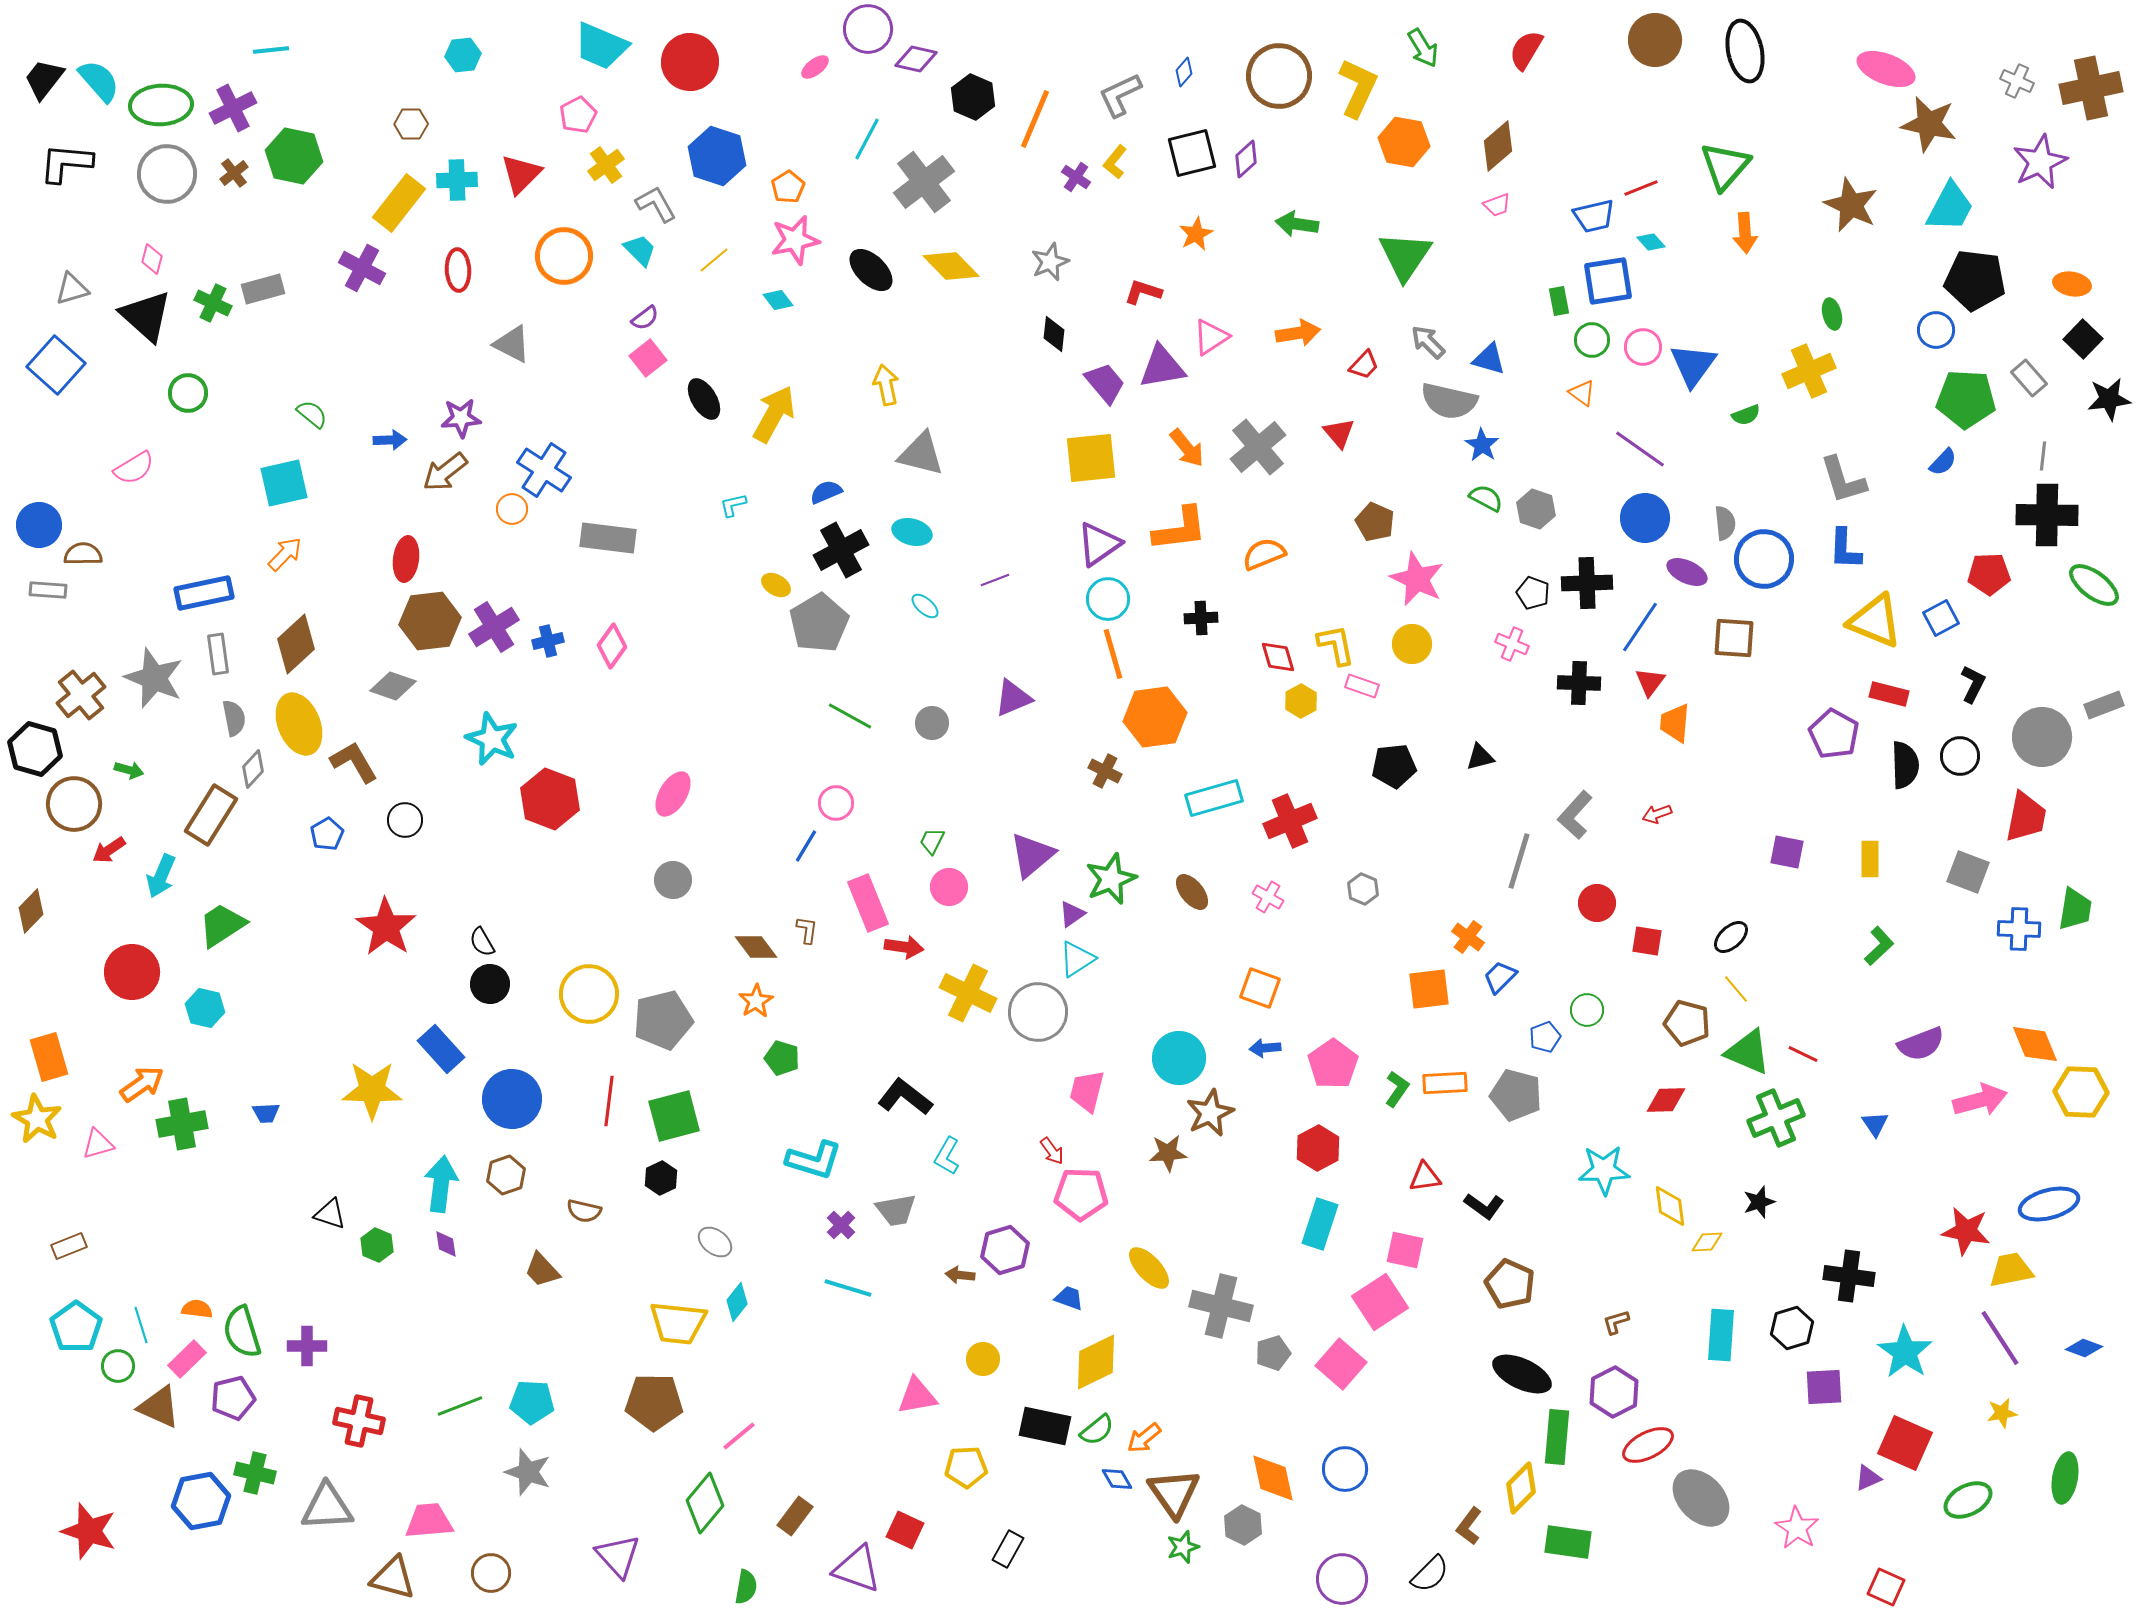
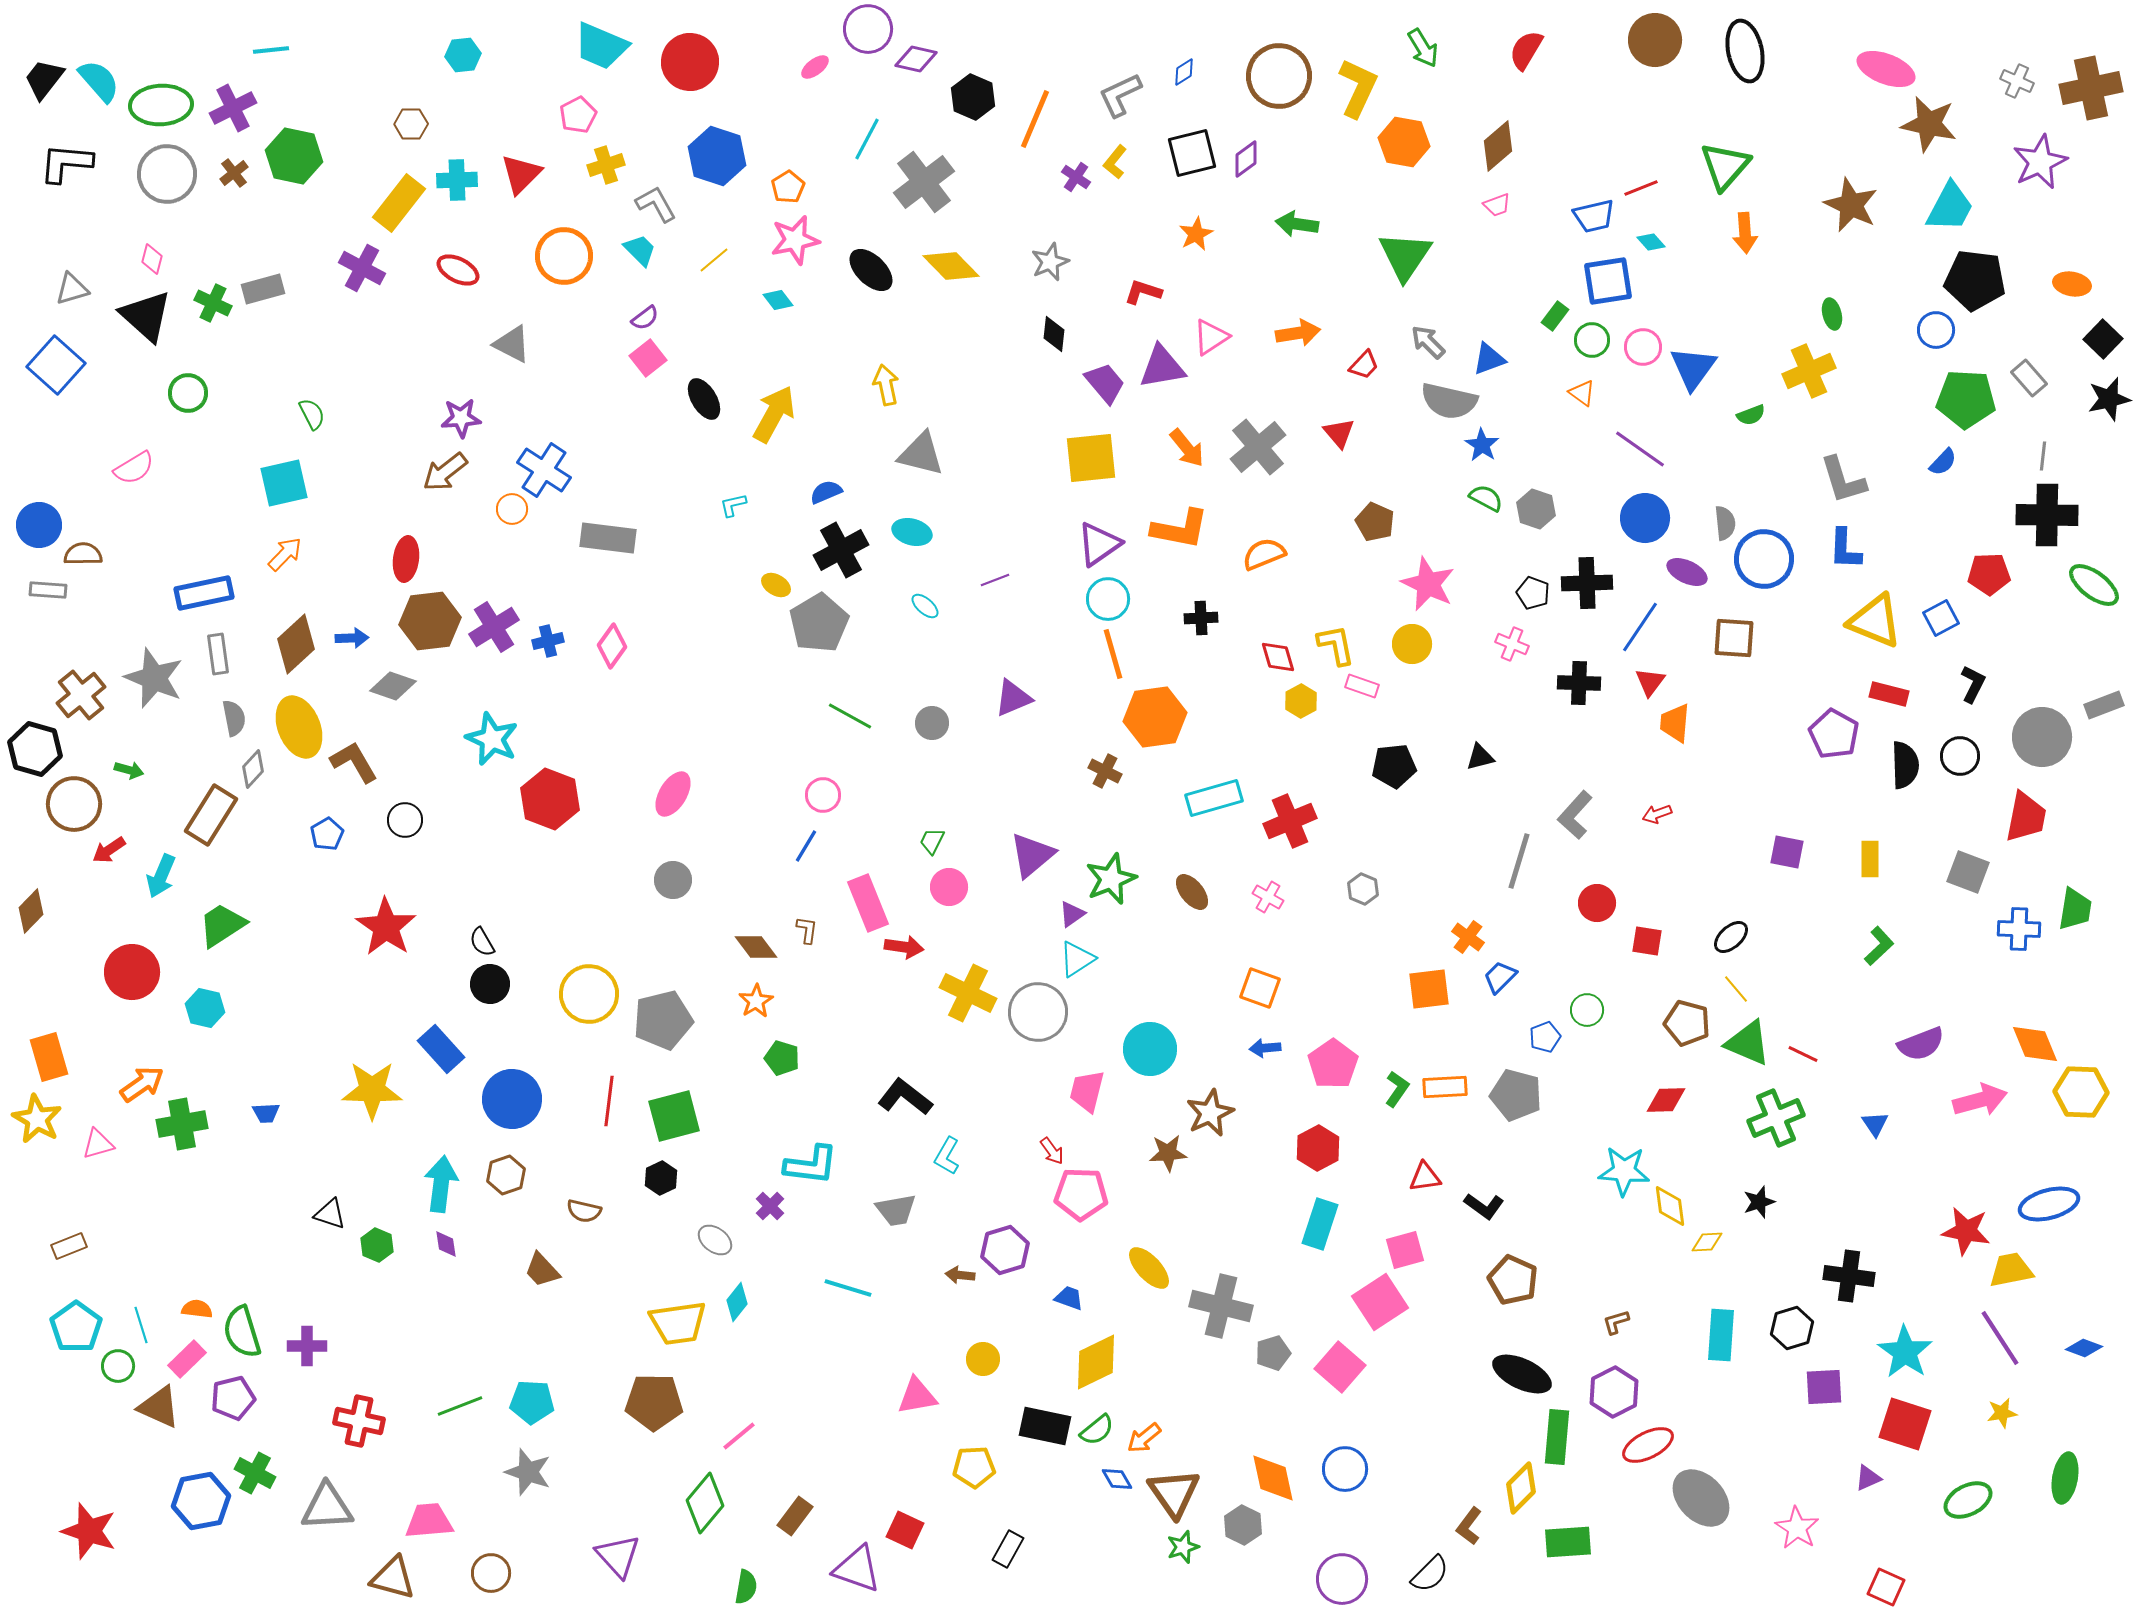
blue diamond at (1184, 72): rotated 16 degrees clockwise
purple diamond at (1246, 159): rotated 6 degrees clockwise
yellow cross at (606, 165): rotated 18 degrees clockwise
red ellipse at (458, 270): rotated 60 degrees counterclockwise
green rectangle at (1559, 301): moved 4 px left, 15 px down; rotated 48 degrees clockwise
black square at (2083, 339): moved 20 px right
blue triangle at (1489, 359): rotated 36 degrees counterclockwise
blue triangle at (1693, 365): moved 3 px down
black star at (2109, 399): rotated 6 degrees counterclockwise
green semicircle at (312, 414): rotated 24 degrees clockwise
green semicircle at (1746, 415): moved 5 px right
blue arrow at (390, 440): moved 38 px left, 198 px down
orange L-shape at (1180, 529): rotated 18 degrees clockwise
pink star at (1417, 579): moved 11 px right, 5 px down
yellow ellipse at (299, 724): moved 3 px down
pink circle at (836, 803): moved 13 px left, 8 px up
green triangle at (1748, 1052): moved 9 px up
cyan circle at (1179, 1058): moved 29 px left, 9 px up
orange rectangle at (1445, 1083): moved 4 px down
cyan L-shape at (814, 1160): moved 3 px left, 5 px down; rotated 10 degrees counterclockwise
cyan star at (1604, 1170): moved 20 px right, 1 px down; rotated 6 degrees clockwise
purple cross at (841, 1225): moved 71 px left, 19 px up
gray ellipse at (715, 1242): moved 2 px up
pink square at (1405, 1250): rotated 27 degrees counterclockwise
brown pentagon at (1510, 1284): moved 3 px right, 4 px up
yellow trapezoid at (678, 1323): rotated 14 degrees counterclockwise
pink square at (1341, 1364): moved 1 px left, 3 px down
red square at (1905, 1443): moved 19 px up; rotated 6 degrees counterclockwise
yellow pentagon at (966, 1467): moved 8 px right
green cross at (255, 1473): rotated 15 degrees clockwise
green rectangle at (1568, 1542): rotated 12 degrees counterclockwise
